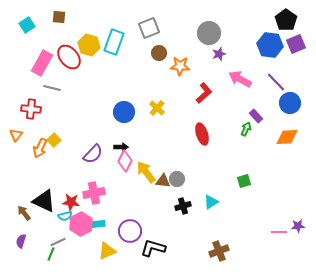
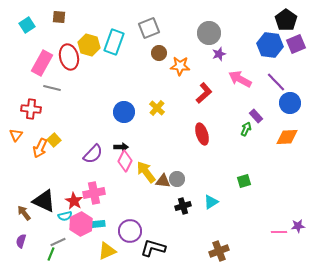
red ellipse at (69, 57): rotated 25 degrees clockwise
red star at (71, 202): moved 3 px right, 1 px up; rotated 24 degrees clockwise
